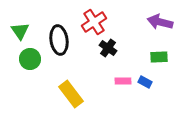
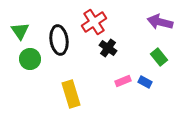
green rectangle: rotated 54 degrees clockwise
pink rectangle: rotated 21 degrees counterclockwise
yellow rectangle: rotated 20 degrees clockwise
